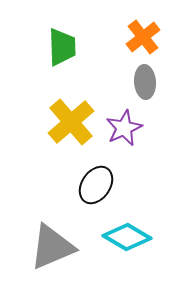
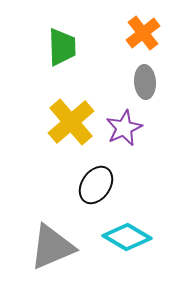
orange cross: moved 4 px up
